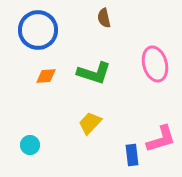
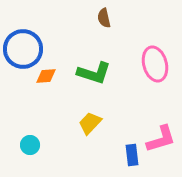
blue circle: moved 15 px left, 19 px down
